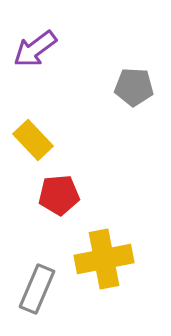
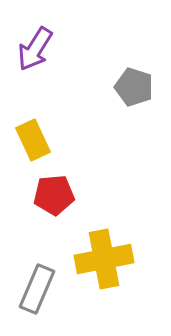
purple arrow: rotated 21 degrees counterclockwise
gray pentagon: rotated 15 degrees clockwise
yellow rectangle: rotated 18 degrees clockwise
red pentagon: moved 5 px left
